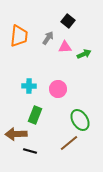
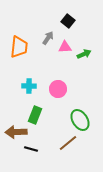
orange trapezoid: moved 11 px down
brown arrow: moved 2 px up
brown line: moved 1 px left
black line: moved 1 px right, 2 px up
